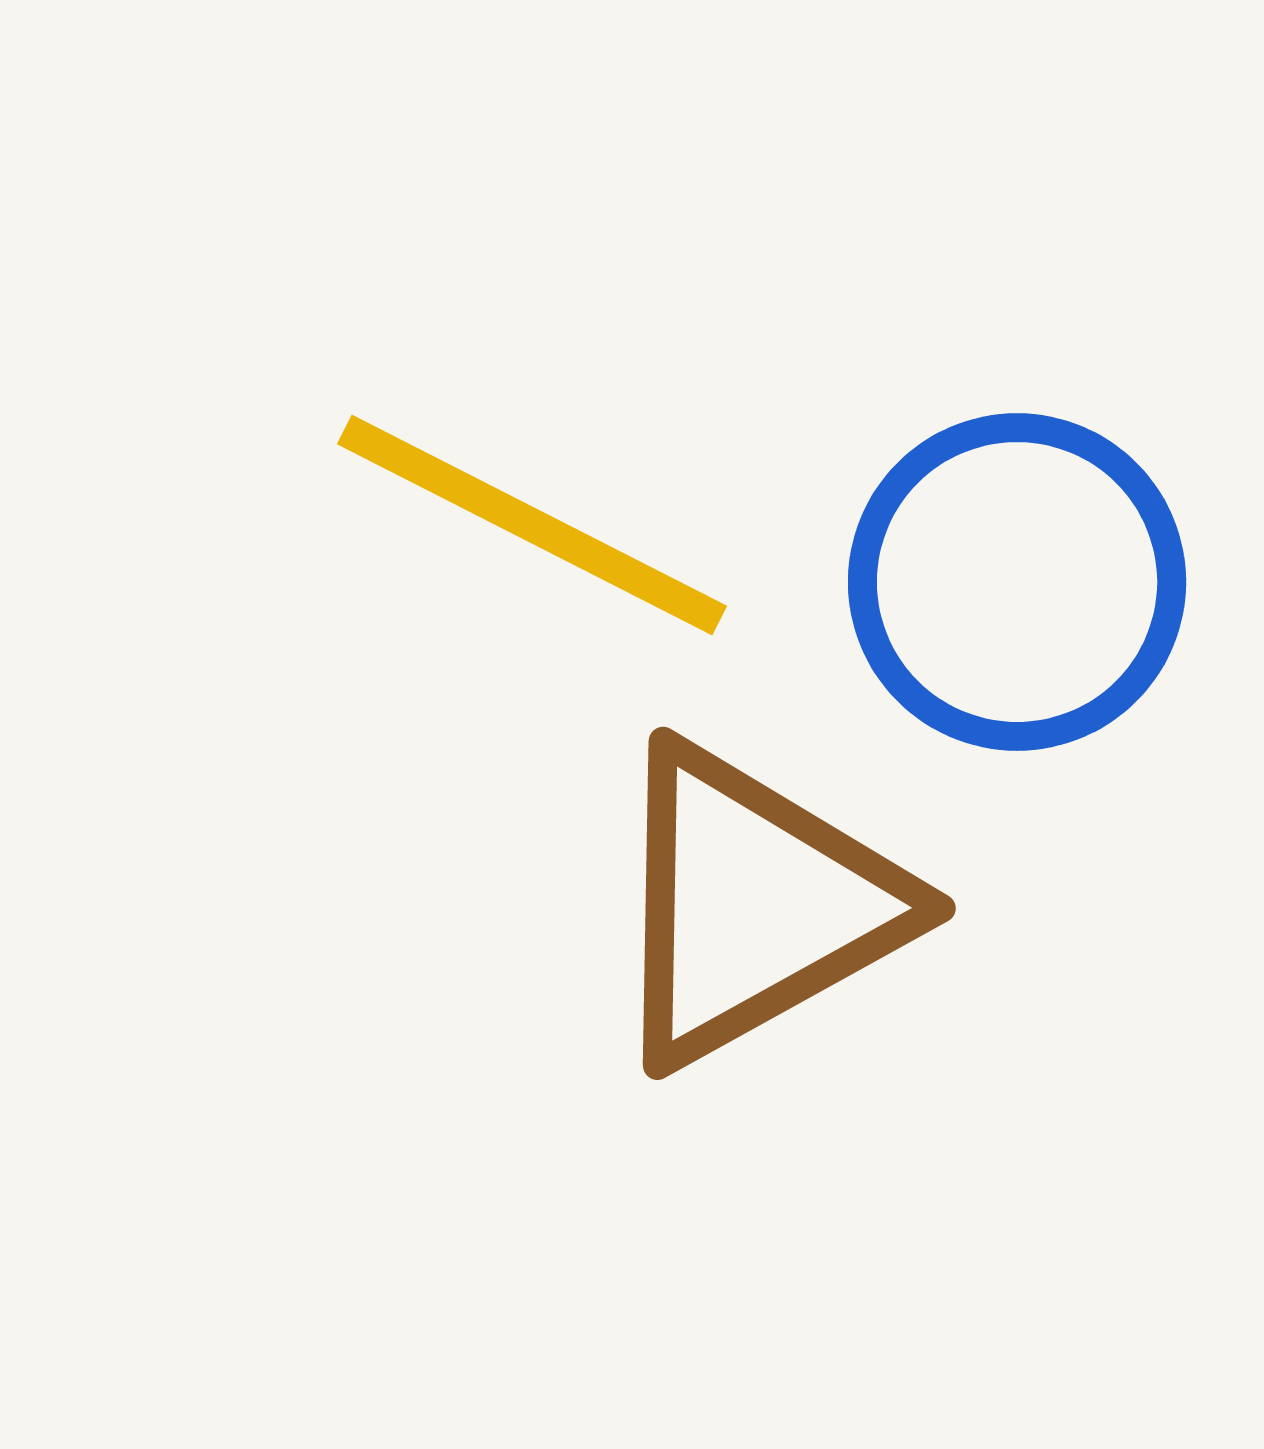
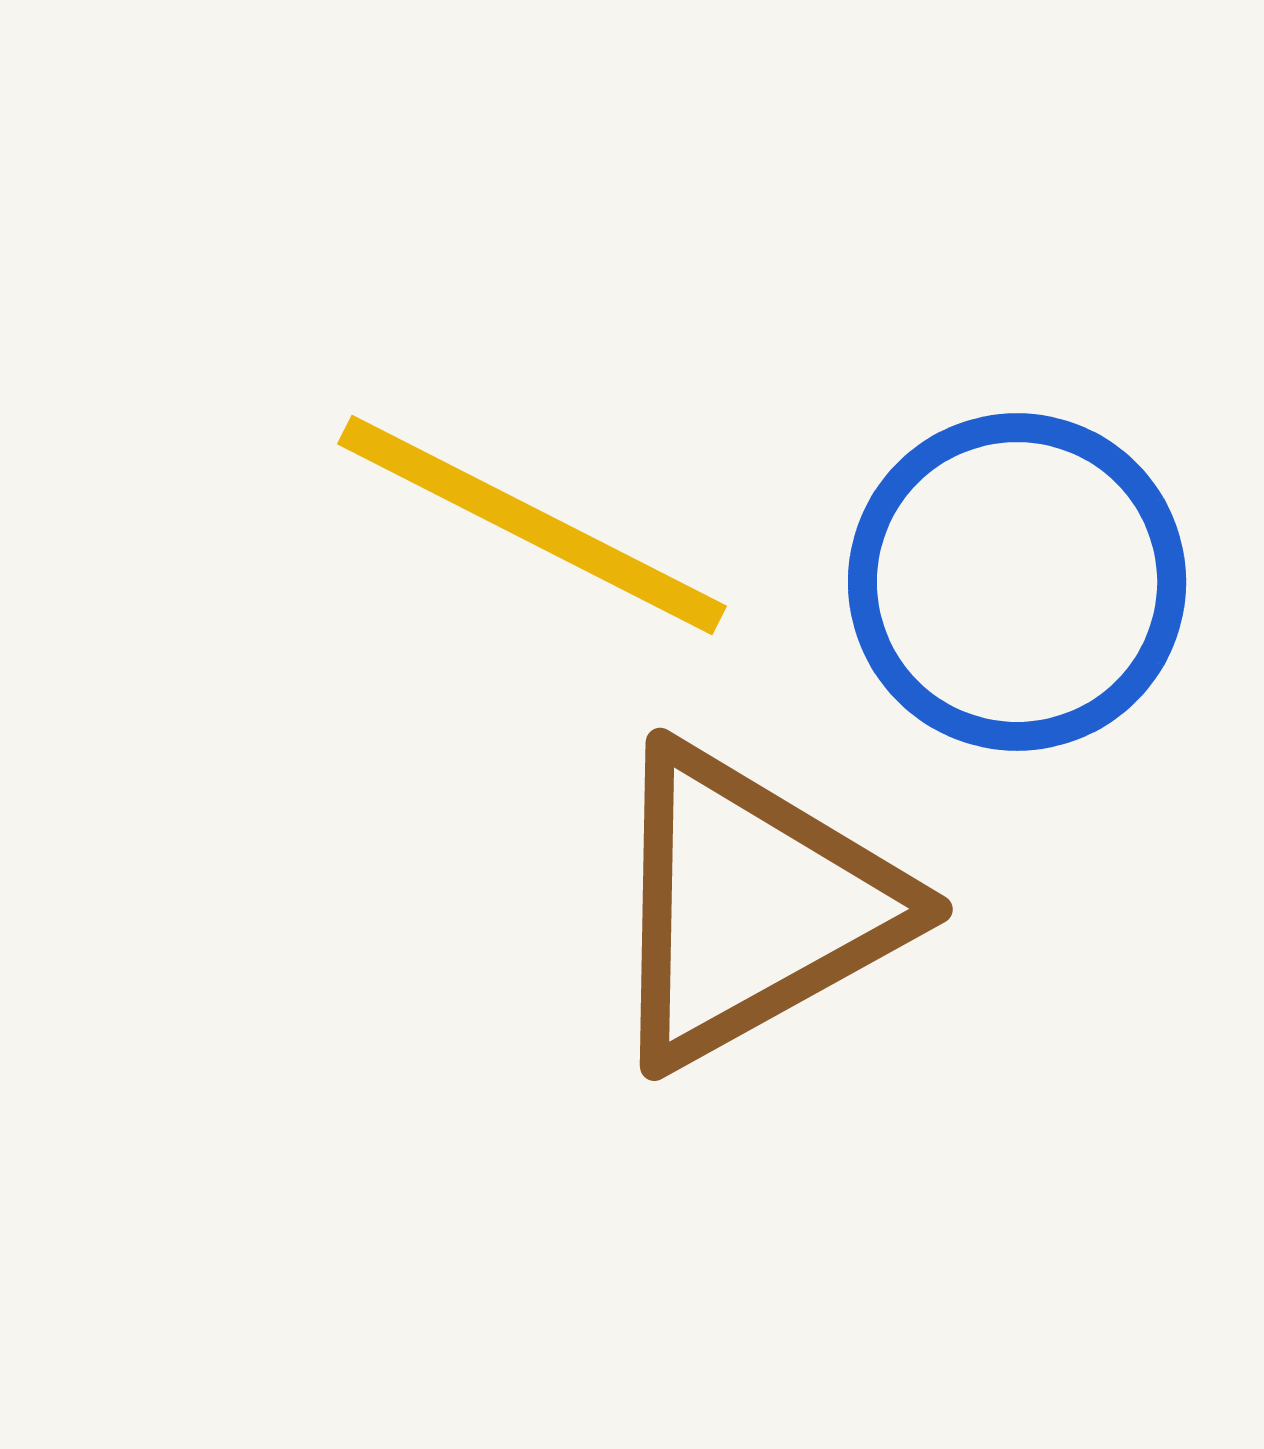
brown triangle: moved 3 px left, 1 px down
